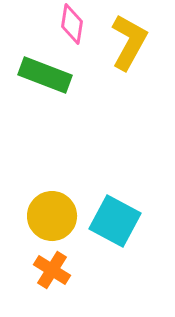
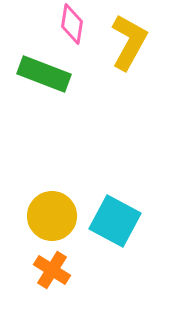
green rectangle: moved 1 px left, 1 px up
